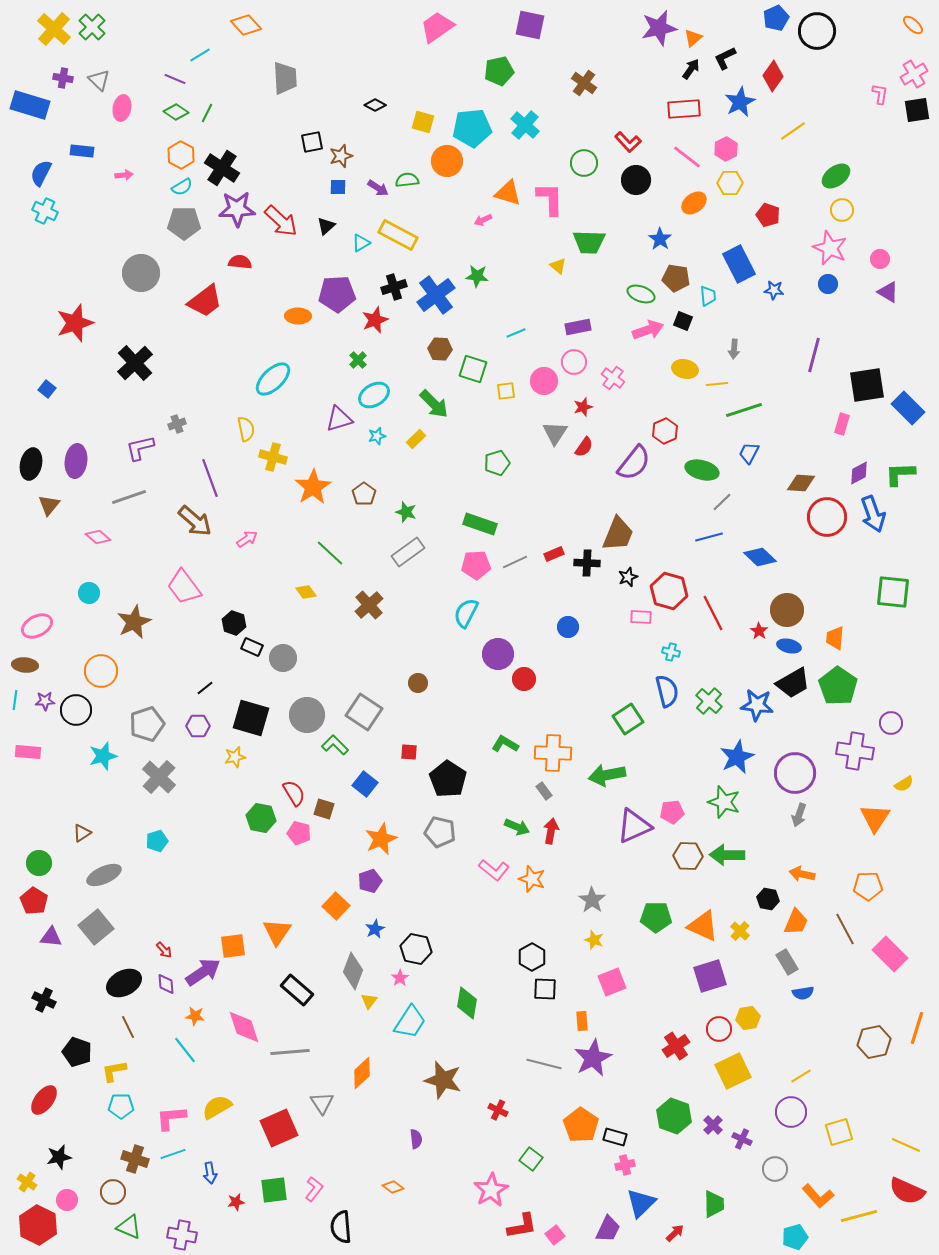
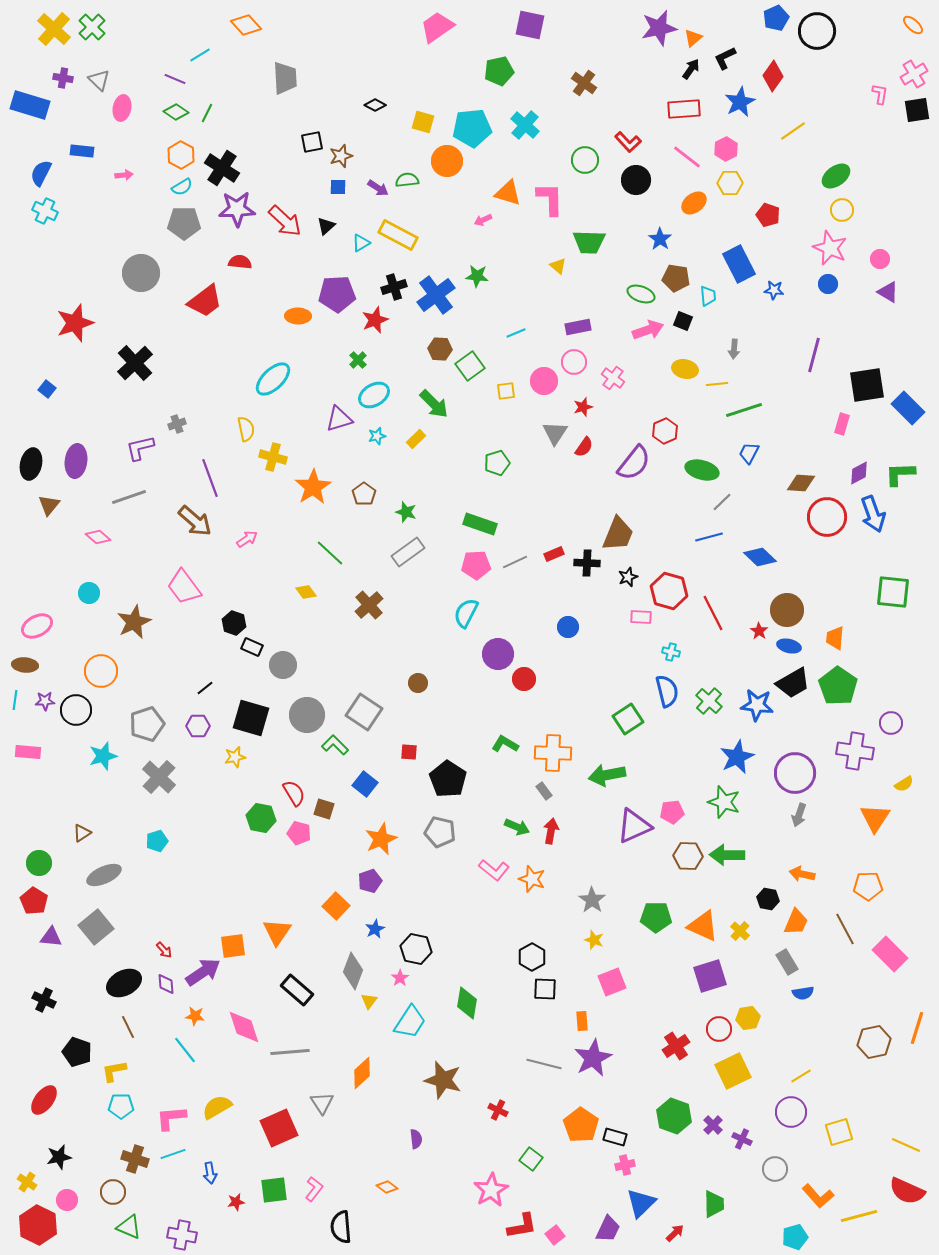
green circle at (584, 163): moved 1 px right, 3 px up
red arrow at (281, 221): moved 4 px right
green square at (473, 369): moved 3 px left, 3 px up; rotated 36 degrees clockwise
gray circle at (283, 658): moved 7 px down
orange diamond at (393, 1187): moved 6 px left
